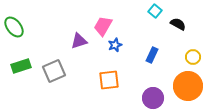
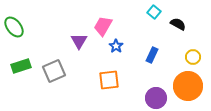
cyan square: moved 1 px left, 1 px down
purple triangle: rotated 42 degrees counterclockwise
blue star: moved 1 px right, 1 px down; rotated 16 degrees counterclockwise
purple circle: moved 3 px right
